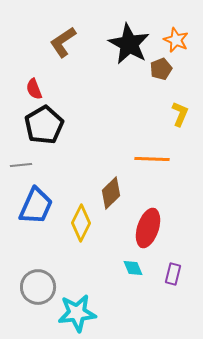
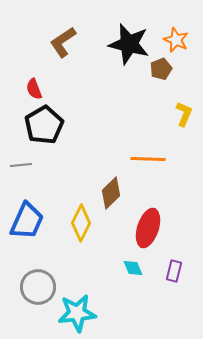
black star: rotated 15 degrees counterclockwise
yellow L-shape: moved 4 px right
orange line: moved 4 px left
blue trapezoid: moved 9 px left, 15 px down
purple rectangle: moved 1 px right, 3 px up
